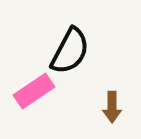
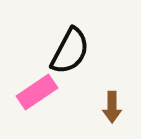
pink rectangle: moved 3 px right, 1 px down
